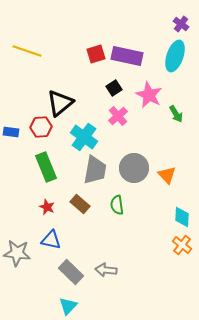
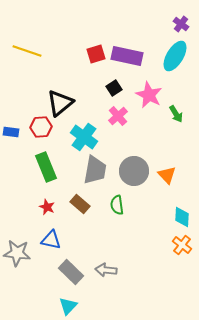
cyan ellipse: rotated 12 degrees clockwise
gray circle: moved 3 px down
